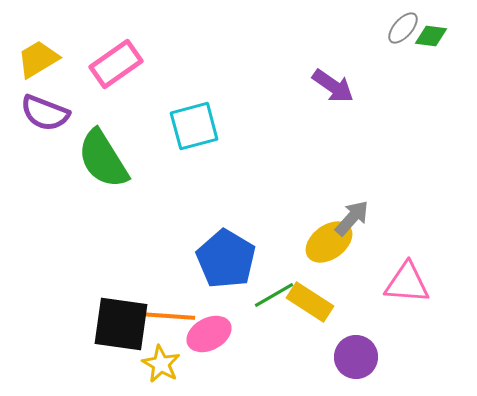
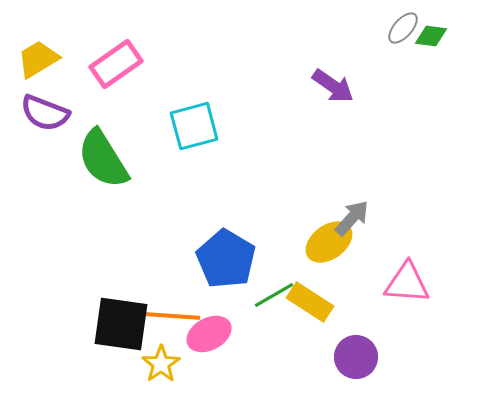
orange line: moved 5 px right
yellow star: rotated 9 degrees clockwise
